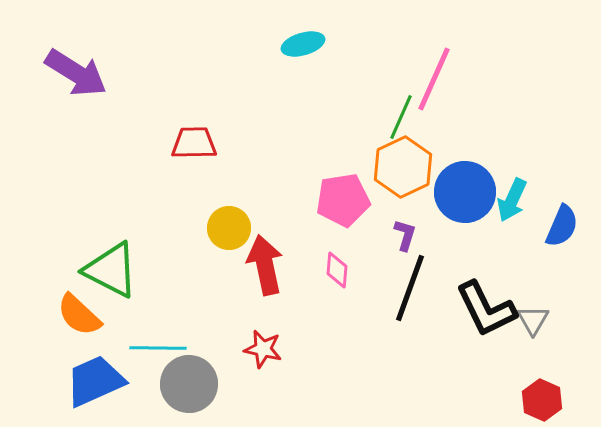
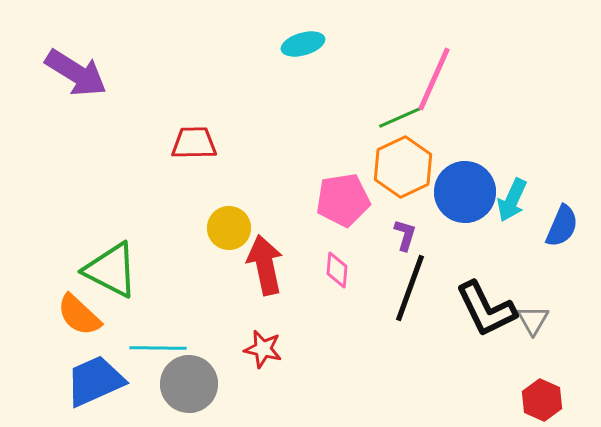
green line: rotated 42 degrees clockwise
